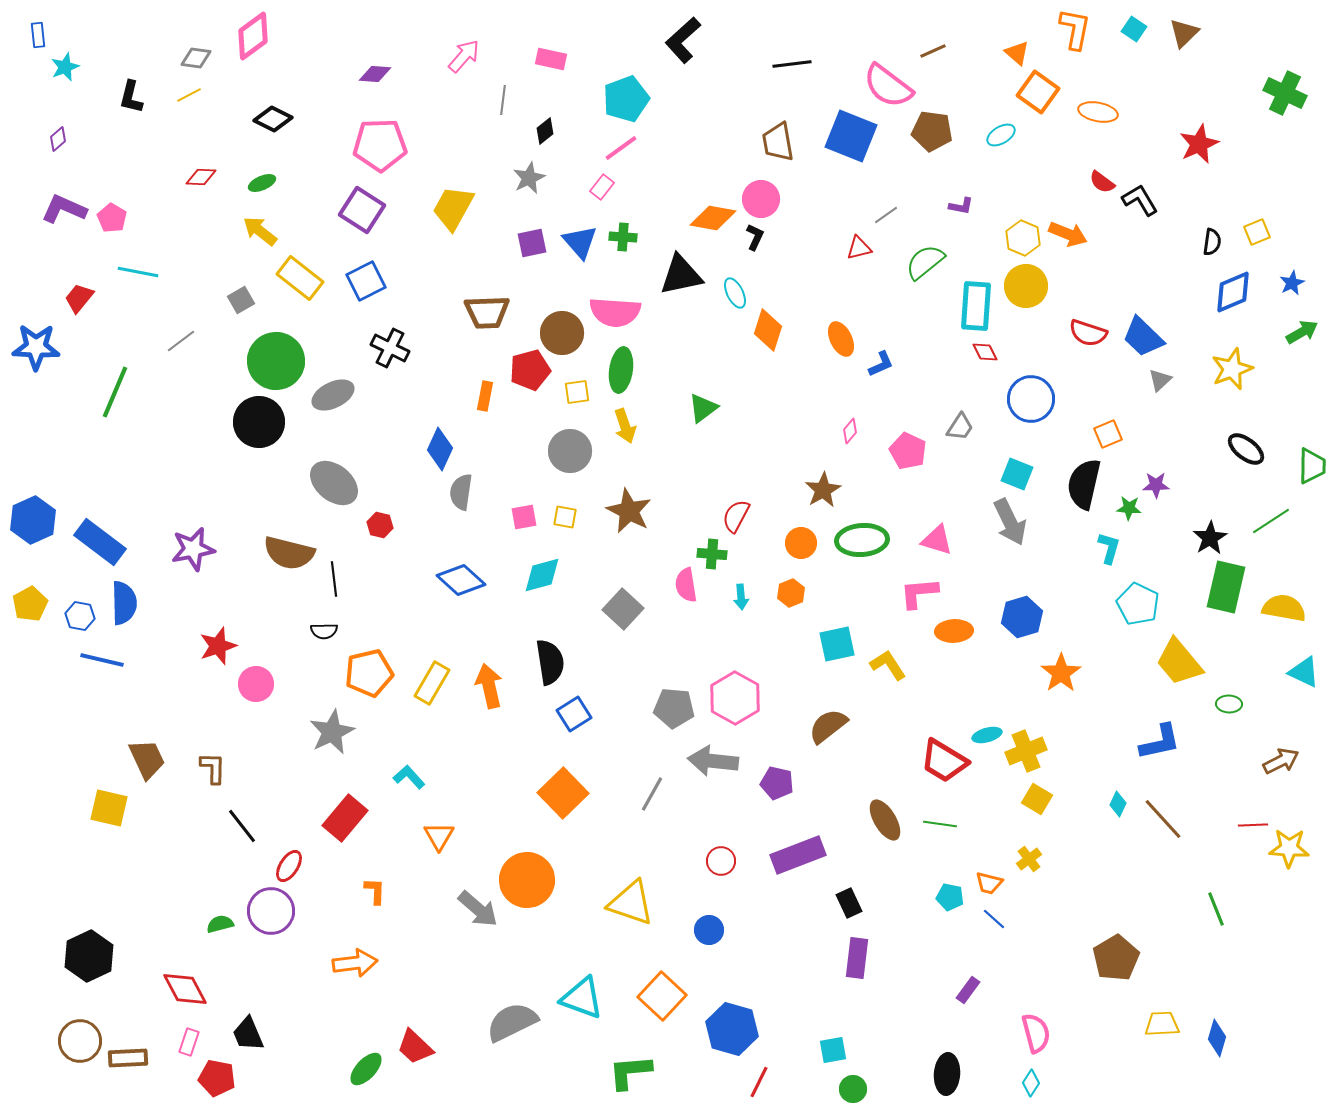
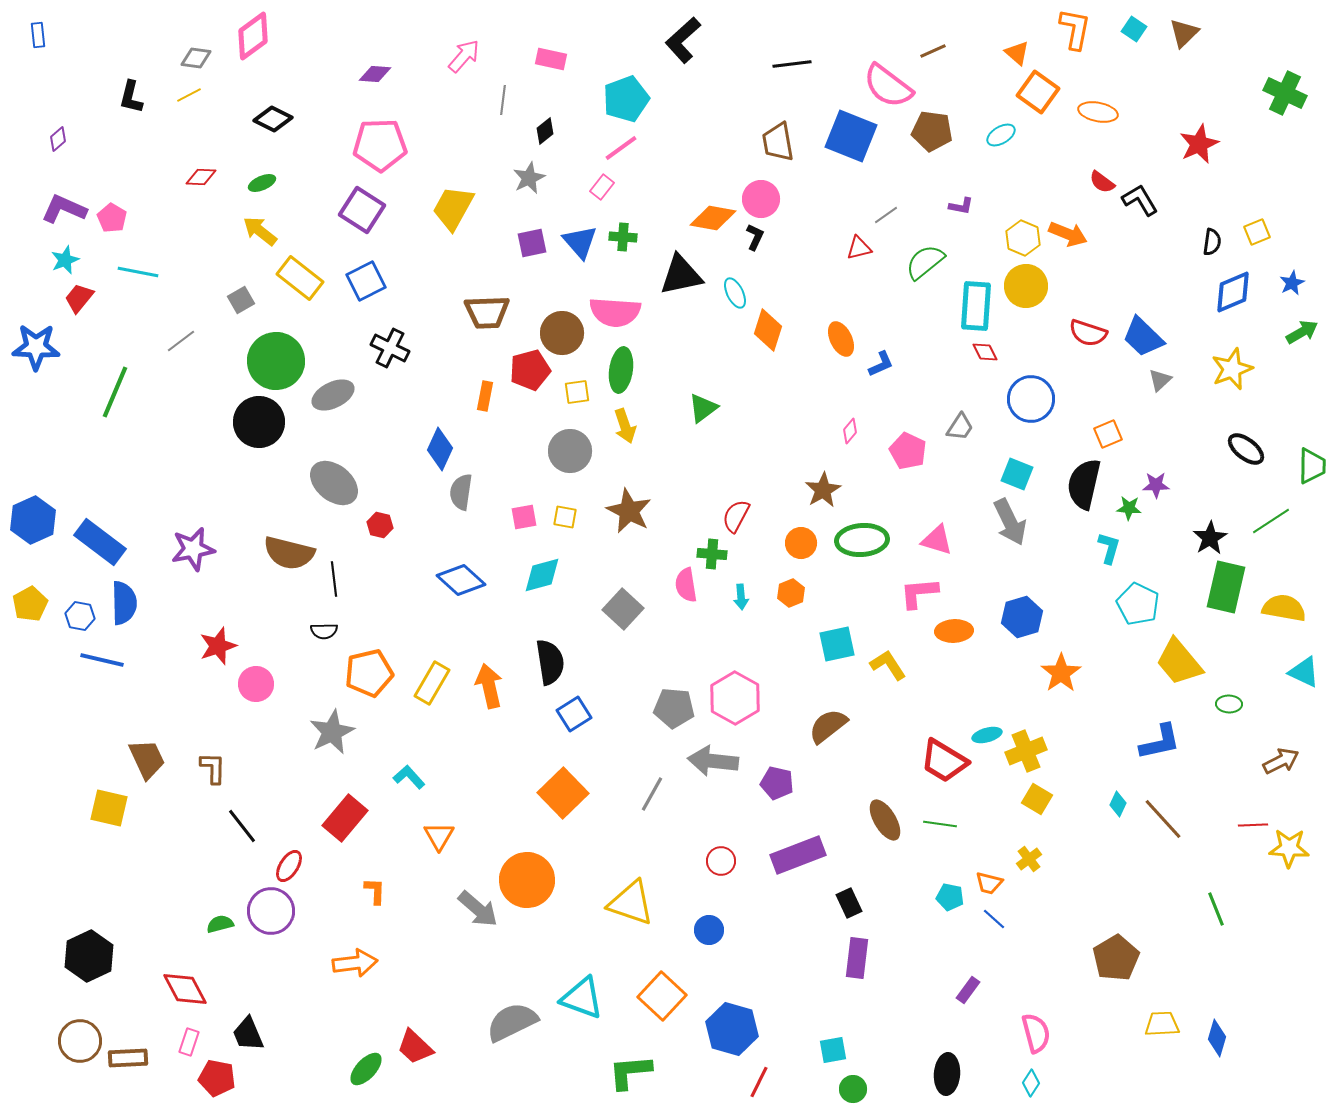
cyan star at (65, 67): moved 193 px down
